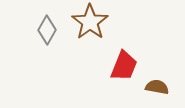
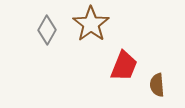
brown star: moved 1 px right, 2 px down
brown semicircle: moved 2 px up; rotated 105 degrees counterclockwise
